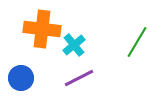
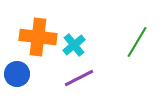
orange cross: moved 4 px left, 8 px down
blue circle: moved 4 px left, 4 px up
